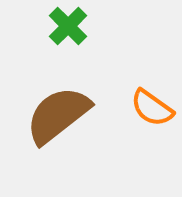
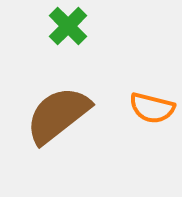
orange semicircle: rotated 21 degrees counterclockwise
